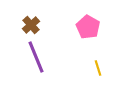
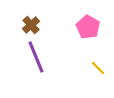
yellow line: rotated 28 degrees counterclockwise
